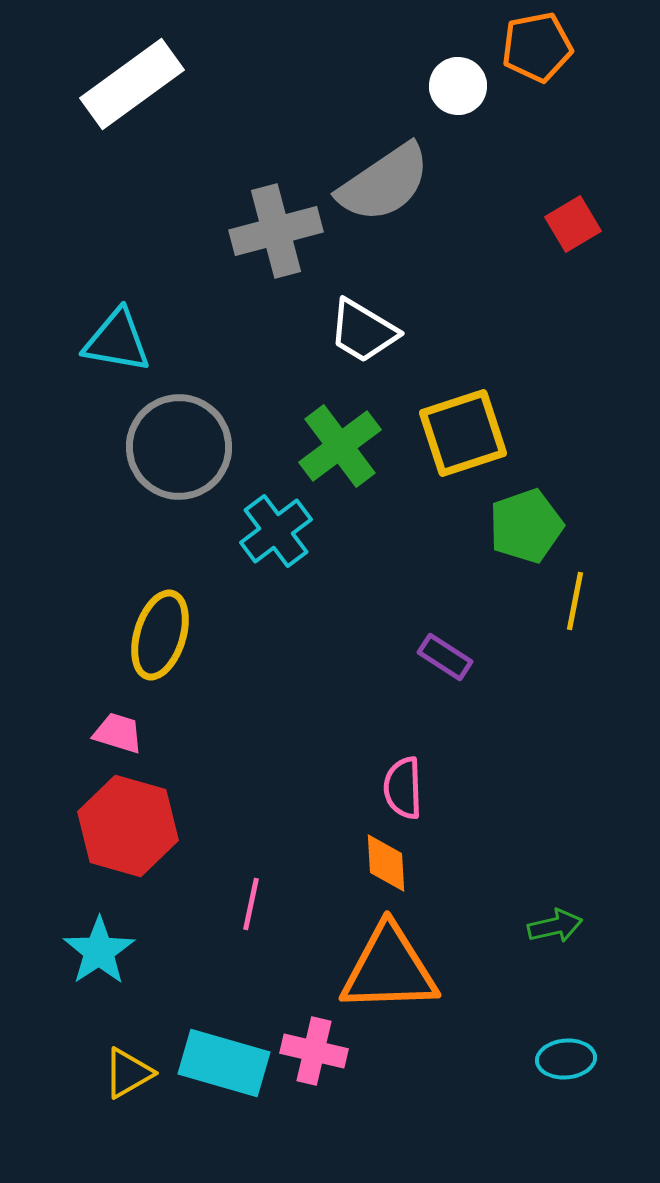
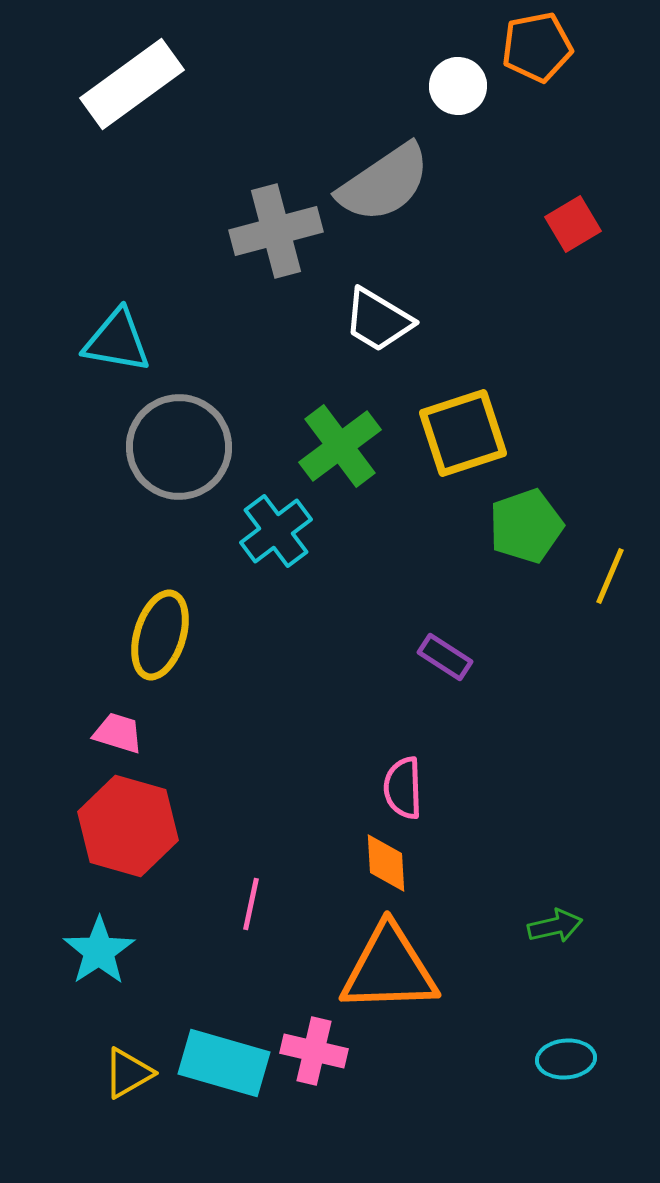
white trapezoid: moved 15 px right, 11 px up
yellow line: moved 35 px right, 25 px up; rotated 12 degrees clockwise
